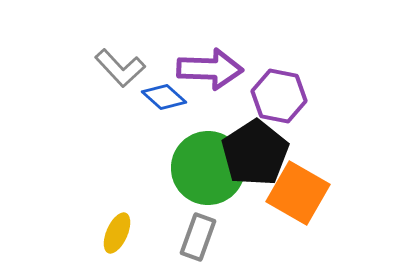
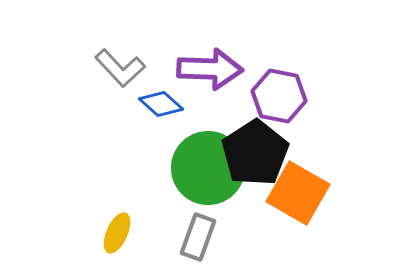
blue diamond: moved 3 px left, 7 px down
